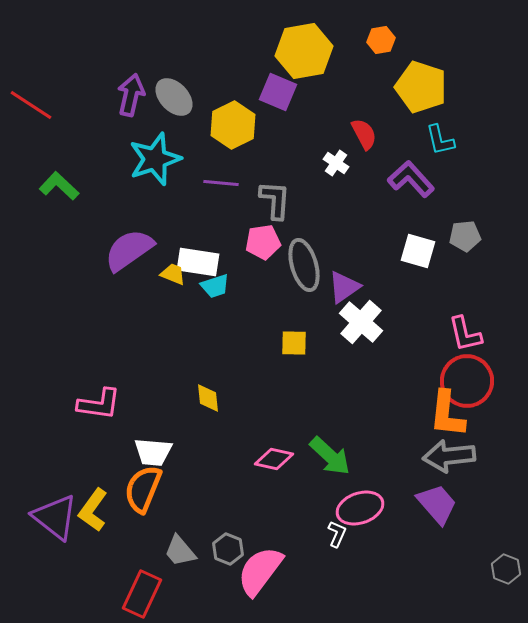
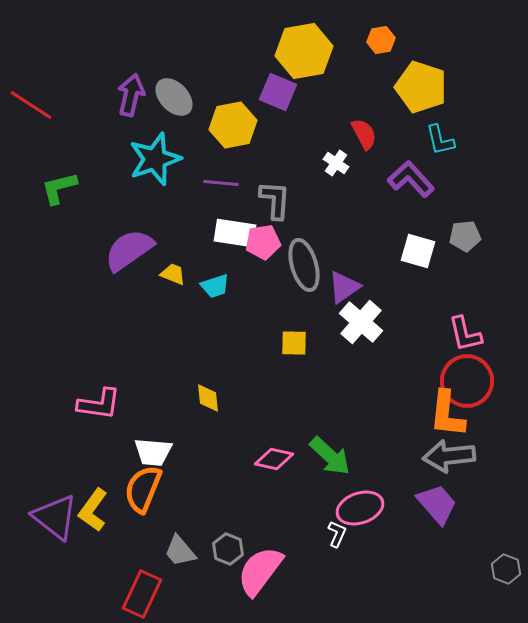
yellow hexagon at (233, 125): rotated 15 degrees clockwise
green L-shape at (59, 186): moved 2 px down; rotated 57 degrees counterclockwise
white rectangle at (198, 262): moved 37 px right, 29 px up
